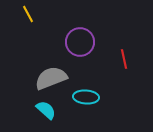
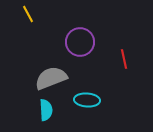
cyan ellipse: moved 1 px right, 3 px down
cyan semicircle: rotated 45 degrees clockwise
